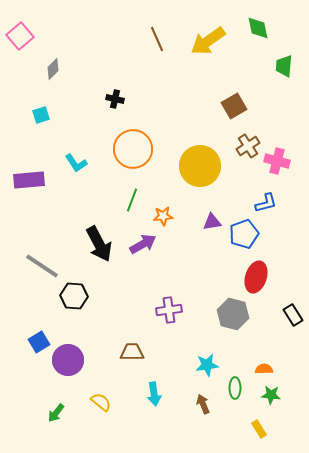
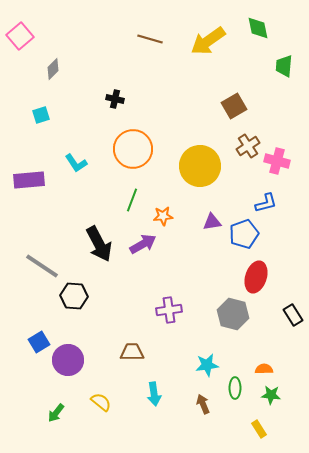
brown line: moved 7 px left; rotated 50 degrees counterclockwise
